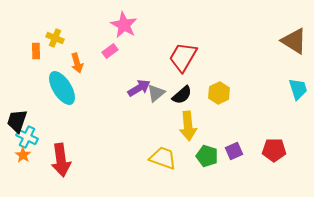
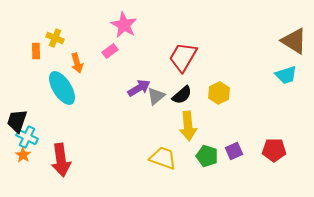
cyan trapezoid: moved 12 px left, 14 px up; rotated 90 degrees clockwise
gray triangle: moved 3 px down
